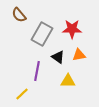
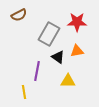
brown semicircle: rotated 77 degrees counterclockwise
red star: moved 5 px right, 7 px up
gray rectangle: moved 7 px right
orange triangle: moved 2 px left, 4 px up
yellow line: moved 2 px right, 2 px up; rotated 56 degrees counterclockwise
